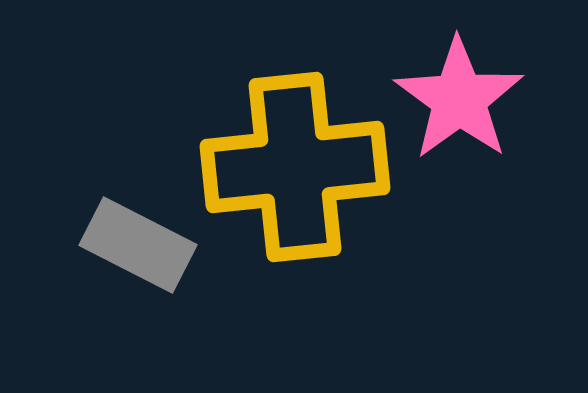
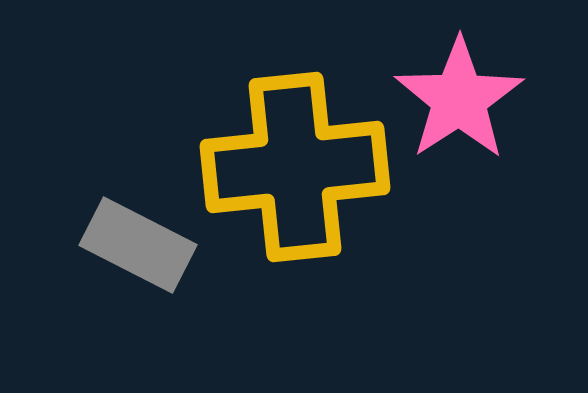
pink star: rotated 3 degrees clockwise
